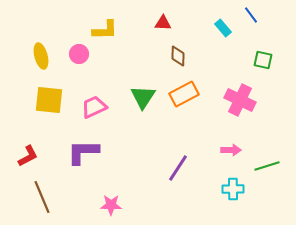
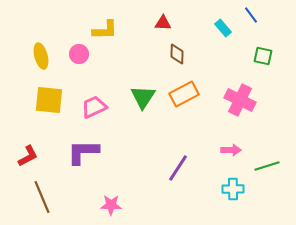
brown diamond: moved 1 px left, 2 px up
green square: moved 4 px up
